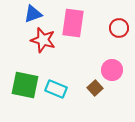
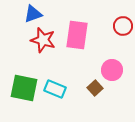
pink rectangle: moved 4 px right, 12 px down
red circle: moved 4 px right, 2 px up
green square: moved 1 px left, 3 px down
cyan rectangle: moved 1 px left
